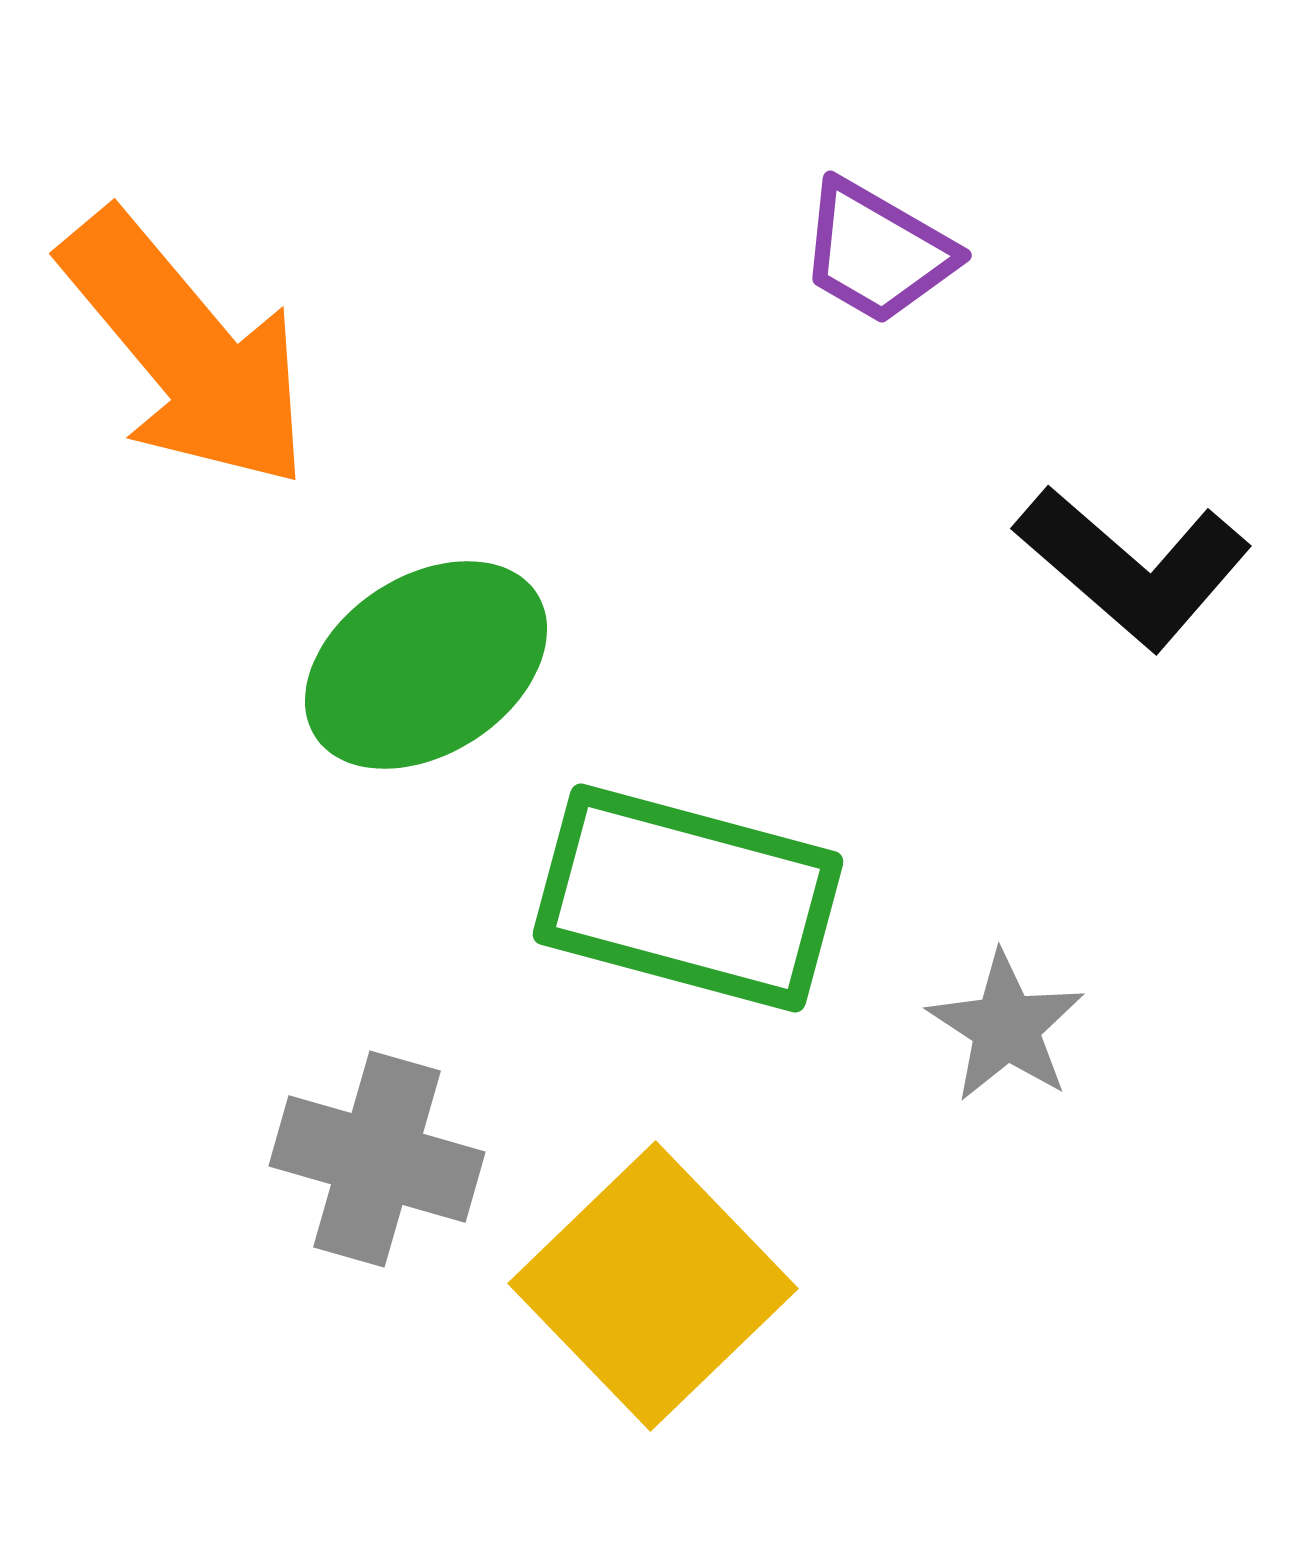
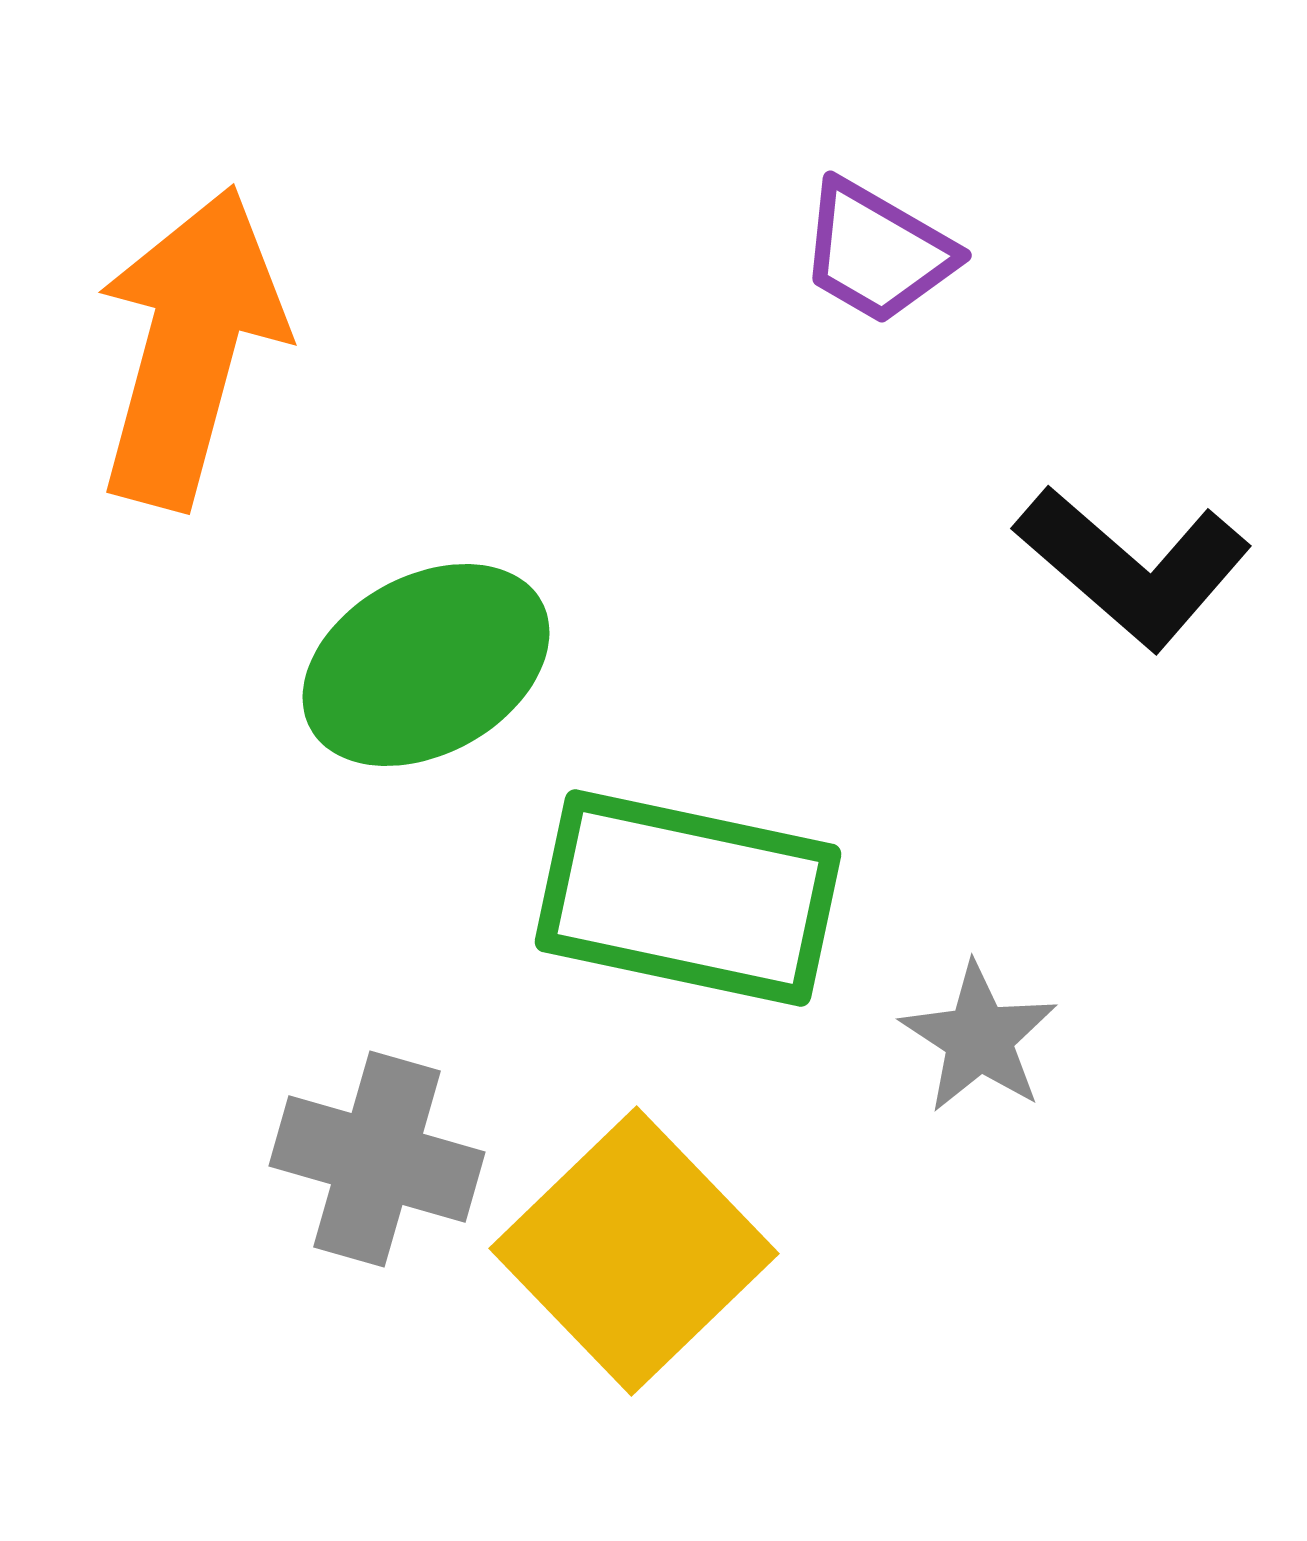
orange arrow: moved 4 px right, 3 px up; rotated 125 degrees counterclockwise
green ellipse: rotated 4 degrees clockwise
green rectangle: rotated 3 degrees counterclockwise
gray star: moved 27 px left, 11 px down
yellow square: moved 19 px left, 35 px up
